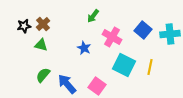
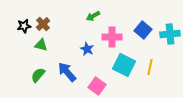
green arrow: rotated 24 degrees clockwise
pink cross: rotated 30 degrees counterclockwise
blue star: moved 3 px right, 1 px down
green semicircle: moved 5 px left
blue arrow: moved 12 px up
